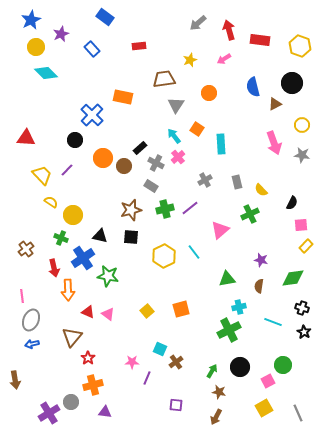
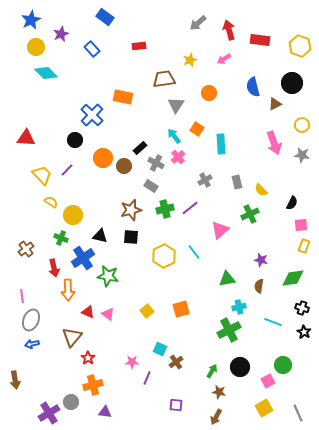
yellow rectangle at (306, 246): moved 2 px left; rotated 24 degrees counterclockwise
